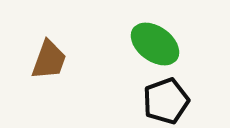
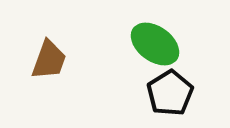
black pentagon: moved 4 px right, 8 px up; rotated 12 degrees counterclockwise
